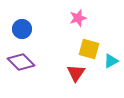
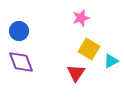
pink star: moved 3 px right
blue circle: moved 3 px left, 2 px down
yellow square: rotated 15 degrees clockwise
purple diamond: rotated 24 degrees clockwise
